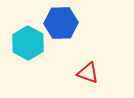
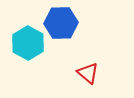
red triangle: rotated 20 degrees clockwise
